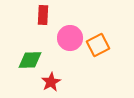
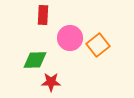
orange square: rotated 10 degrees counterclockwise
green diamond: moved 5 px right
red star: rotated 30 degrees clockwise
